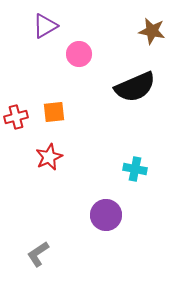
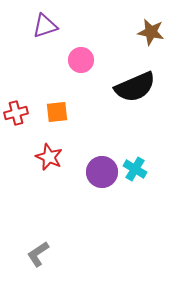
purple triangle: rotated 12 degrees clockwise
brown star: moved 1 px left, 1 px down
pink circle: moved 2 px right, 6 px down
orange square: moved 3 px right
red cross: moved 4 px up
red star: rotated 24 degrees counterclockwise
cyan cross: rotated 20 degrees clockwise
purple circle: moved 4 px left, 43 px up
